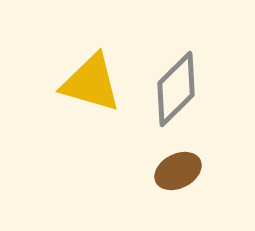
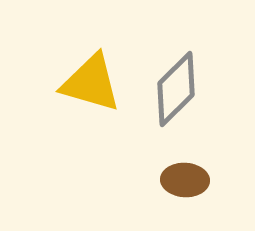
brown ellipse: moved 7 px right, 9 px down; rotated 30 degrees clockwise
